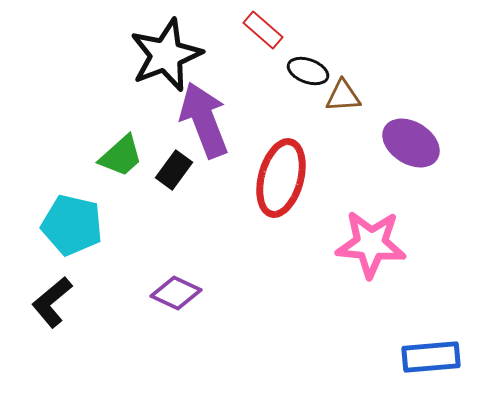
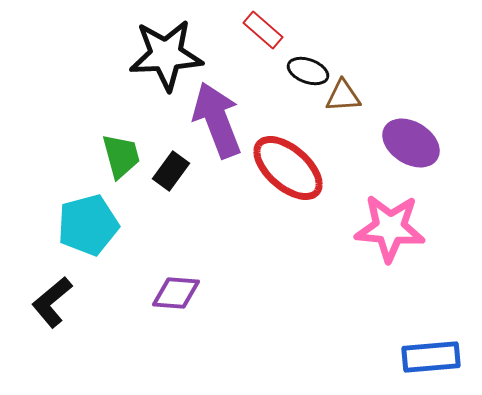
black star: rotated 18 degrees clockwise
purple arrow: moved 13 px right
green trapezoid: rotated 63 degrees counterclockwise
black rectangle: moved 3 px left, 1 px down
red ellipse: moved 7 px right, 10 px up; rotated 64 degrees counterclockwise
cyan pentagon: moved 16 px right; rotated 28 degrees counterclockwise
pink star: moved 19 px right, 16 px up
purple diamond: rotated 21 degrees counterclockwise
